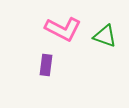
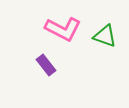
purple rectangle: rotated 45 degrees counterclockwise
